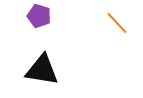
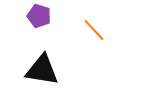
orange line: moved 23 px left, 7 px down
